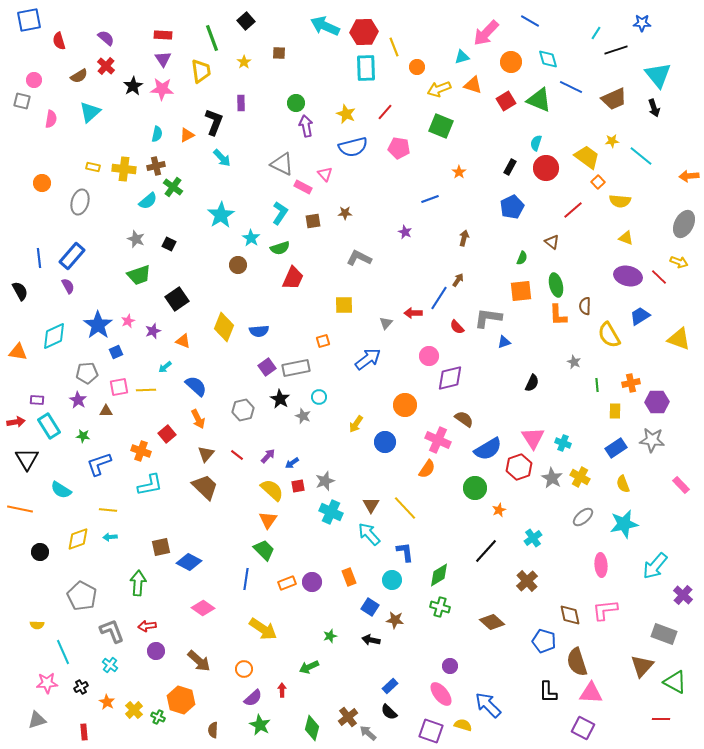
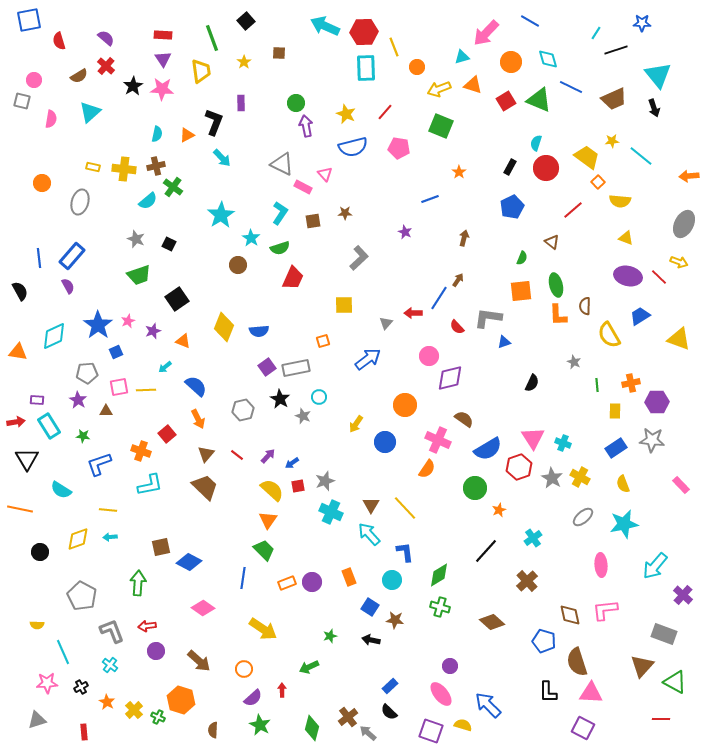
gray L-shape at (359, 258): rotated 110 degrees clockwise
blue line at (246, 579): moved 3 px left, 1 px up
